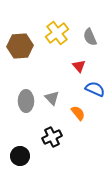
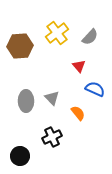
gray semicircle: rotated 114 degrees counterclockwise
